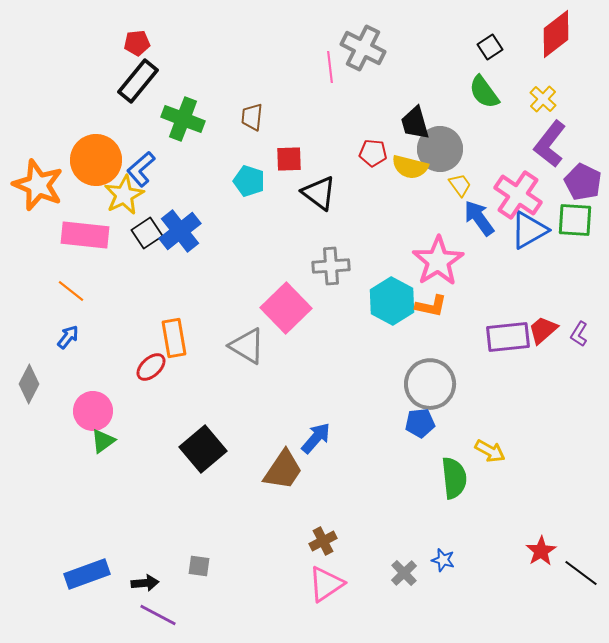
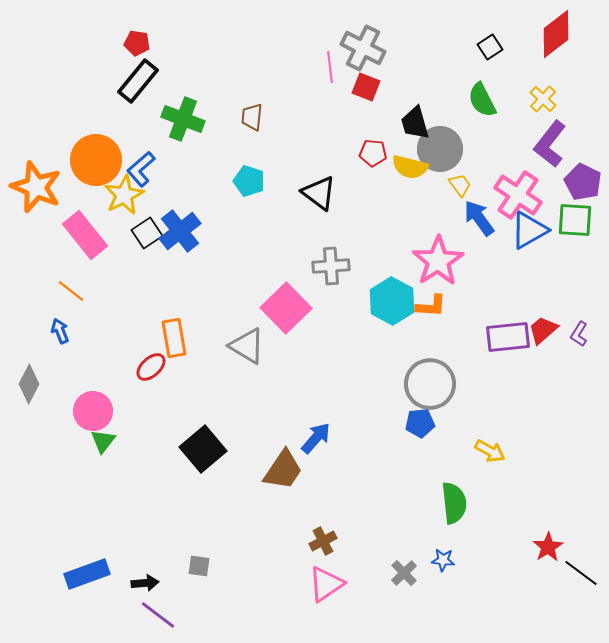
red pentagon at (137, 43): rotated 15 degrees clockwise
green semicircle at (484, 92): moved 2 px left, 8 px down; rotated 9 degrees clockwise
red square at (289, 159): moved 77 px right, 72 px up; rotated 24 degrees clockwise
orange star at (38, 185): moved 2 px left, 2 px down
pink rectangle at (85, 235): rotated 45 degrees clockwise
orange L-shape at (431, 306): rotated 8 degrees counterclockwise
blue arrow at (68, 337): moved 8 px left, 6 px up; rotated 60 degrees counterclockwise
green triangle at (103, 441): rotated 16 degrees counterclockwise
green semicircle at (454, 478): moved 25 px down
red star at (541, 551): moved 7 px right, 4 px up
blue star at (443, 560): rotated 10 degrees counterclockwise
purple line at (158, 615): rotated 9 degrees clockwise
